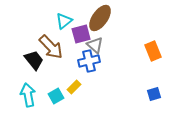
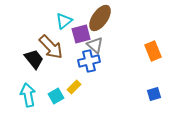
black trapezoid: moved 1 px up
